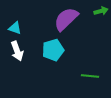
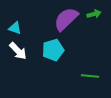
green arrow: moved 7 px left, 3 px down
white arrow: moved 1 px right; rotated 24 degrees counterclockwise
